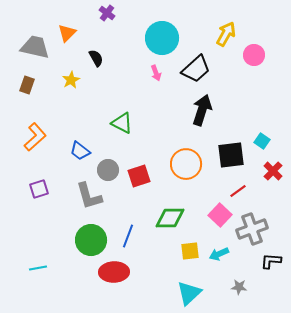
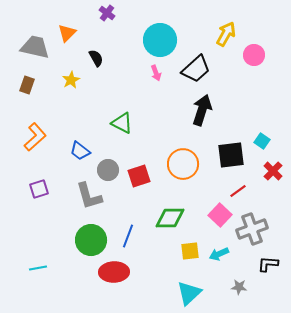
cyan circle: moved 2 px left, 2 px down
orange circle: moved 3 px left
black L-shape: moved 3 px left, 3 px down
